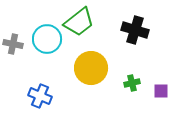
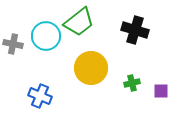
cyan circle: moved 1 px left, 3 px up
